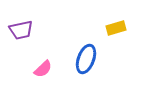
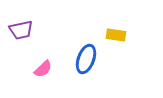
yellow rectangle: moved 7 px down; rotated 24 degrees clockwise
